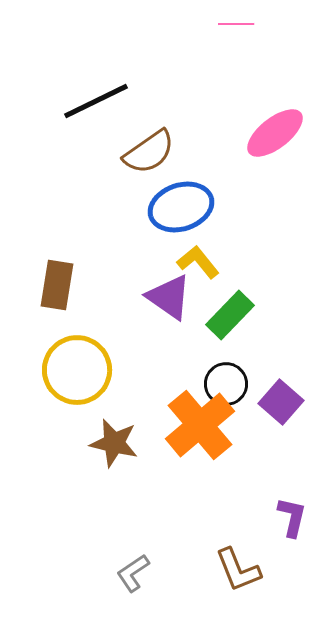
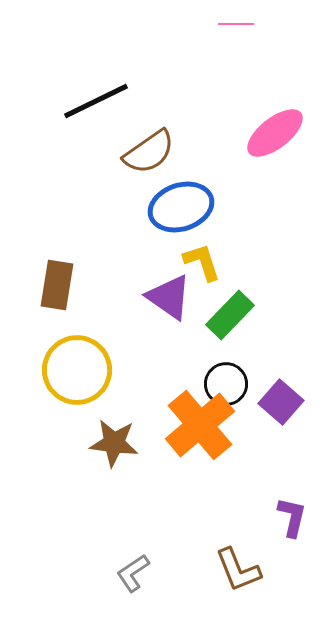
yellow L-shape: moved 4 px right; rotated 21 degrees clockwise
brown star: rotated 6 degrees counterclockwise
